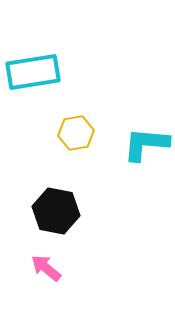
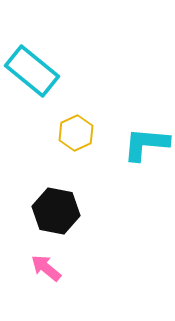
cyan rectangle: moved 1 px left, 1 px up; rotated 48 degrees clockwise
yellow hexagon: rotated 16 degrees counterclockwise
